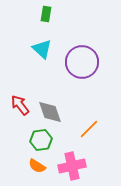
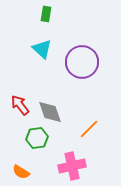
green hexagon: moved 4 px left, 2 px up
orange semicircle: moved 16 px left, 6 px down
